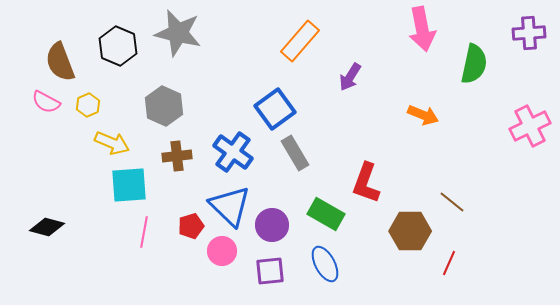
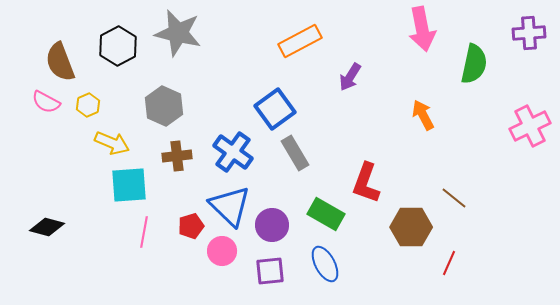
orange rectangle: rotated 21 degrees clockwise
black hexagon: rotated 9 degrees clockwise
orange arrow: rotated 140 degrees counterclockwise
brown line: moved 2 px right, 4 px up
brown hexagon: moved 1 px right, 4 px up
